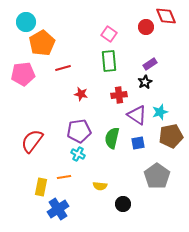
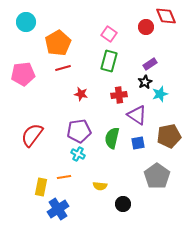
orange pentagon: moved 16 px right
green rectangle: rotated 20 degrees clockwise
cyan star: moved 18 px up
brown pentagon: moved 2 px left
red semicircle: moved 6 px up
